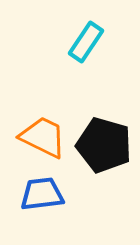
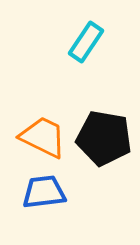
black pentagon: moved 7 px up; rotated 6 degrees counterclockwise
blue trapezoid: moved 2 px right, 2 px up
